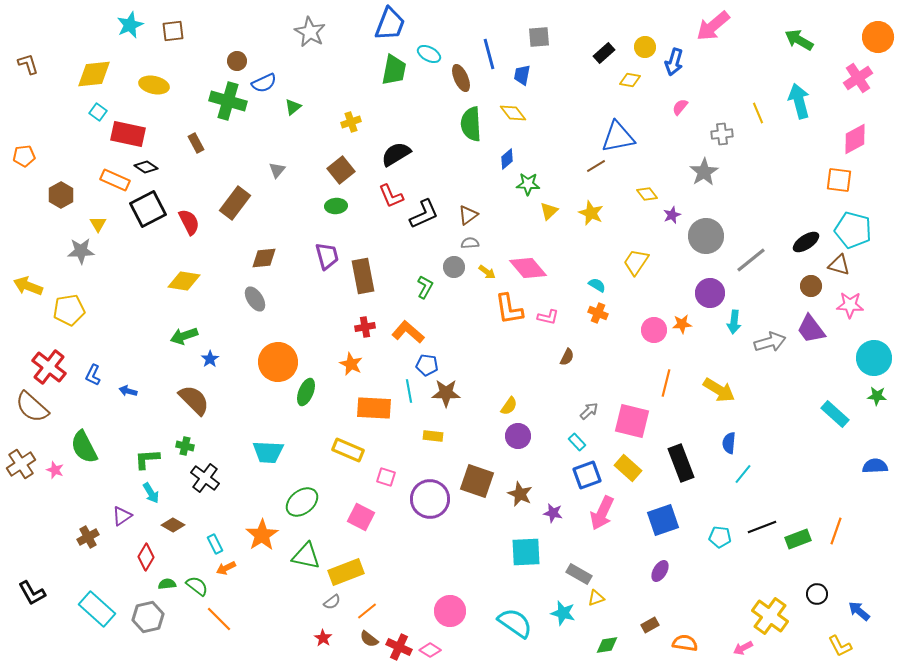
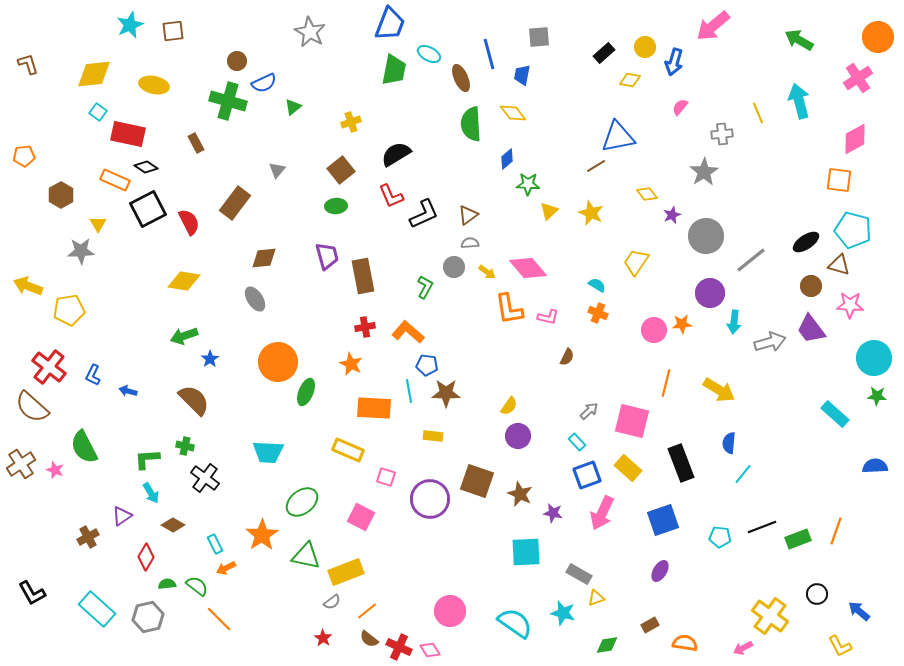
pink diamond at (430, 650): rotated 25 degrees clockwise
